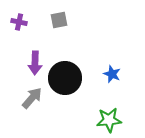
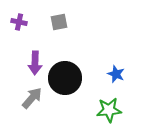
gray square: moved 2 px down
blue star: moved 4 px right
green star: moved 10 px up
